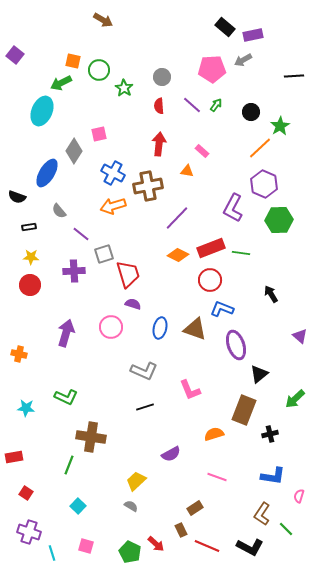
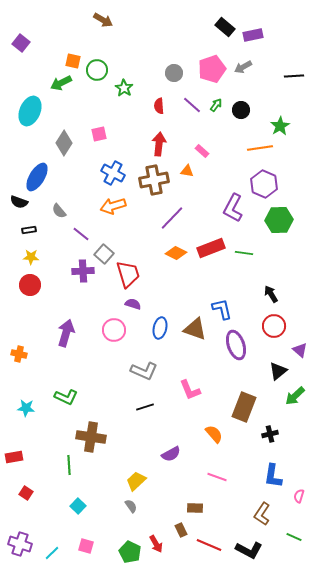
purple square at (15, 55): moved 6 px right, 12 px up
gray arrow at (243, 60): moved 7 px down
pink pentagon at (212, 69): rotated 16 degrees counterclockwise
green circle at (99, 70): moved 2 px left
gray circle at (162, 77): moved 12 px right, 4 px up
cyan ellipse at (42, 111): moved 12 px left
black circle at (251, 112): moved 10 px left, 2 px up
orange line at (260, 148): rotated 35 degrees clockwise
gray diamond at (74, 151): moved 10 px left, 8 px up
blue ellipse at (47, 173): moved 10 px left, 4 px down
brown cross at (148, 186): moved 6 px right, 6 px up
black semicircle at (17, 197): moved 2 px right, 5 px down
purple line at (177, 218): moved 5 px left
black rectangle at (29, 227): moved 3 px down
green line at (241, 253): moved 3 px right
gray square at (104, 254): rotated 30 degrees counterclockwise
orange diamond at (178, 255): moved 2 px left, 2 px up
purple cross at (74, 271): moved 9 px right
red circle at (210, 280): moved 64 px right, 46 px down
blue L-shape at (222, 309): rotated 55 degrees clockwise
pink circle at (111, 327): moved 3 px right, 3 px down
purple triangle at (300, 336): moved 14 px down
black triangle at (259, 374): moved 19 px right, 3 px up
green arrow at (295, 399): moved 3 px up
brown rectangle at (244, 410): moved 3 px up
orange semicircle at (214, 434): rotated 66 degrees clockwise
green line at (69, 465): rotated 24 degrees counterclockwise
blue L-shape at (273, 476): rotated 90 degrees clockwise
gray semicircle at (131, 506): rotated 24 degrees clockwise
brown rectangle at (195, 508): rotated 35 degrees clockwise
green line at (286, 529): moved 8 px right, 8 px down; rotated 21 degrees counterclockwise
purple cross at (29, 532): moved 9 px left, 12 px down
red arrow at (156, 544): rotated 18 degrees clockwise
red line at (207, 546): moved 2 px right, 1 px up
black L-shape at (250, 547): moved 1 px left, 3 px down
cyan line at (52, 553): rotated 63 degrees clockwise
